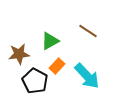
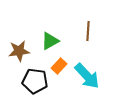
brown line: rotated 60 degrees clockwise
brown star: moved 3 px up
orange rectangle: moved 2 px right
black pentagon: rotated 20 degrees counterclockwise
